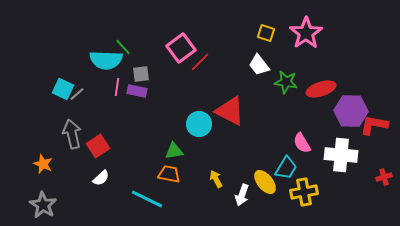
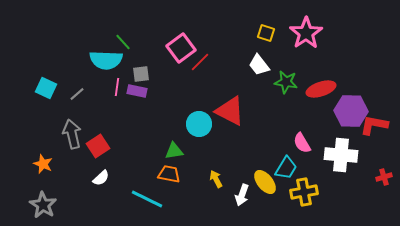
green line: moved 5 px up
cyan square: moved 17 px left, 1 px up
